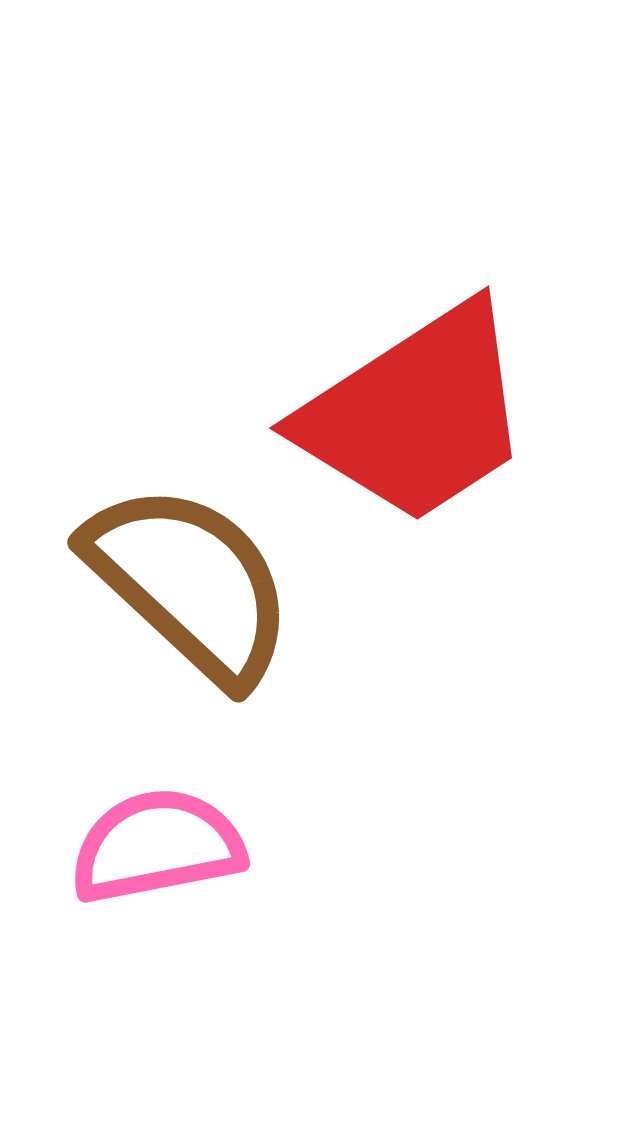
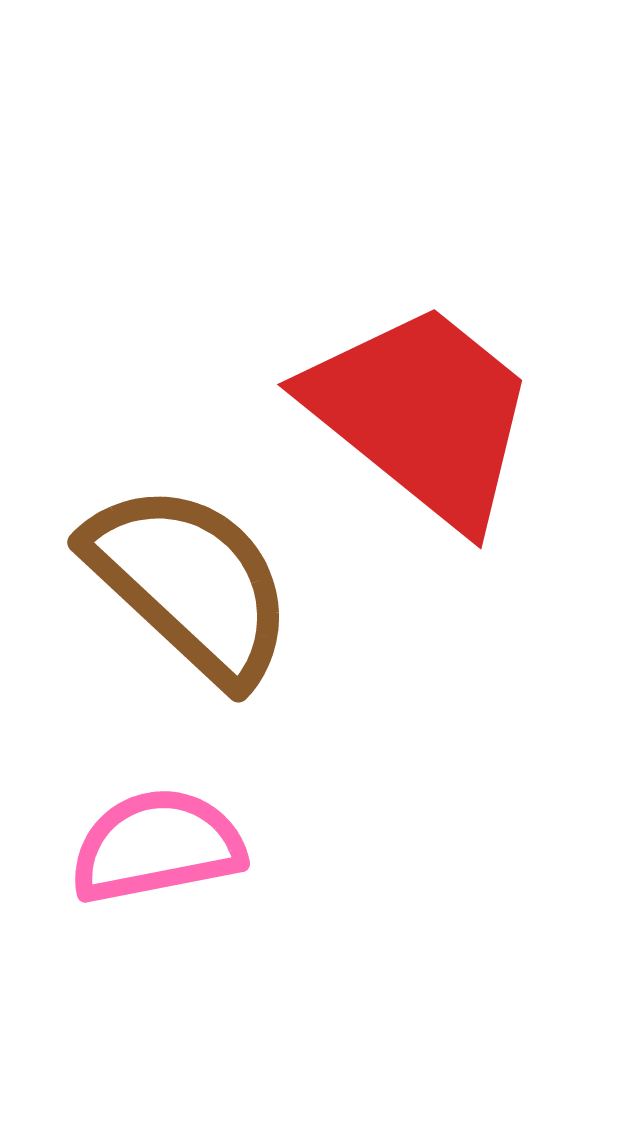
red trapezoid: moved 6 px right; rotated 108 degrees counterclockwise
